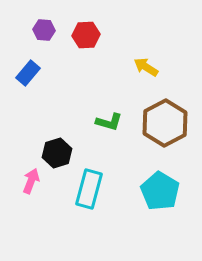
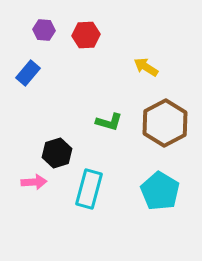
pink arrow: moved 3 px right, 1 px down; rotated 65 degrees clockwise
